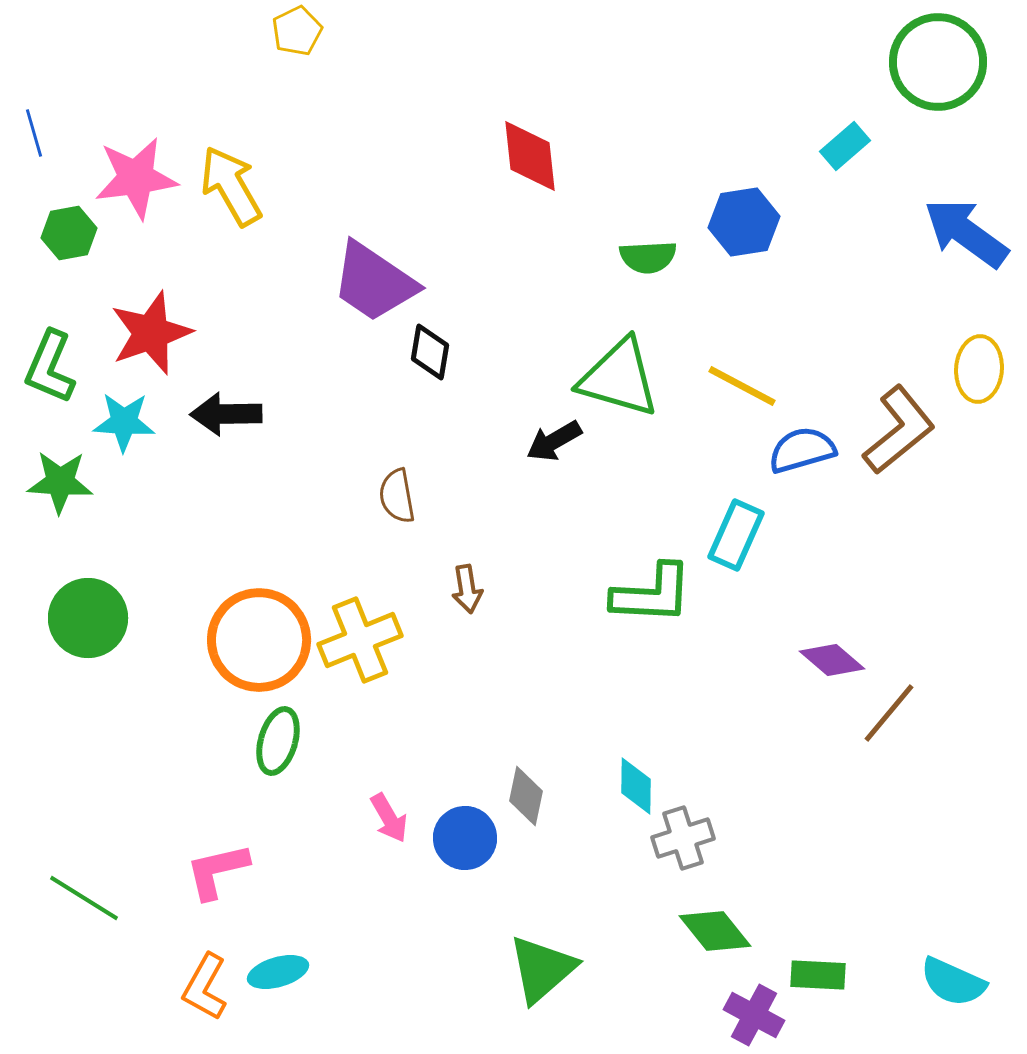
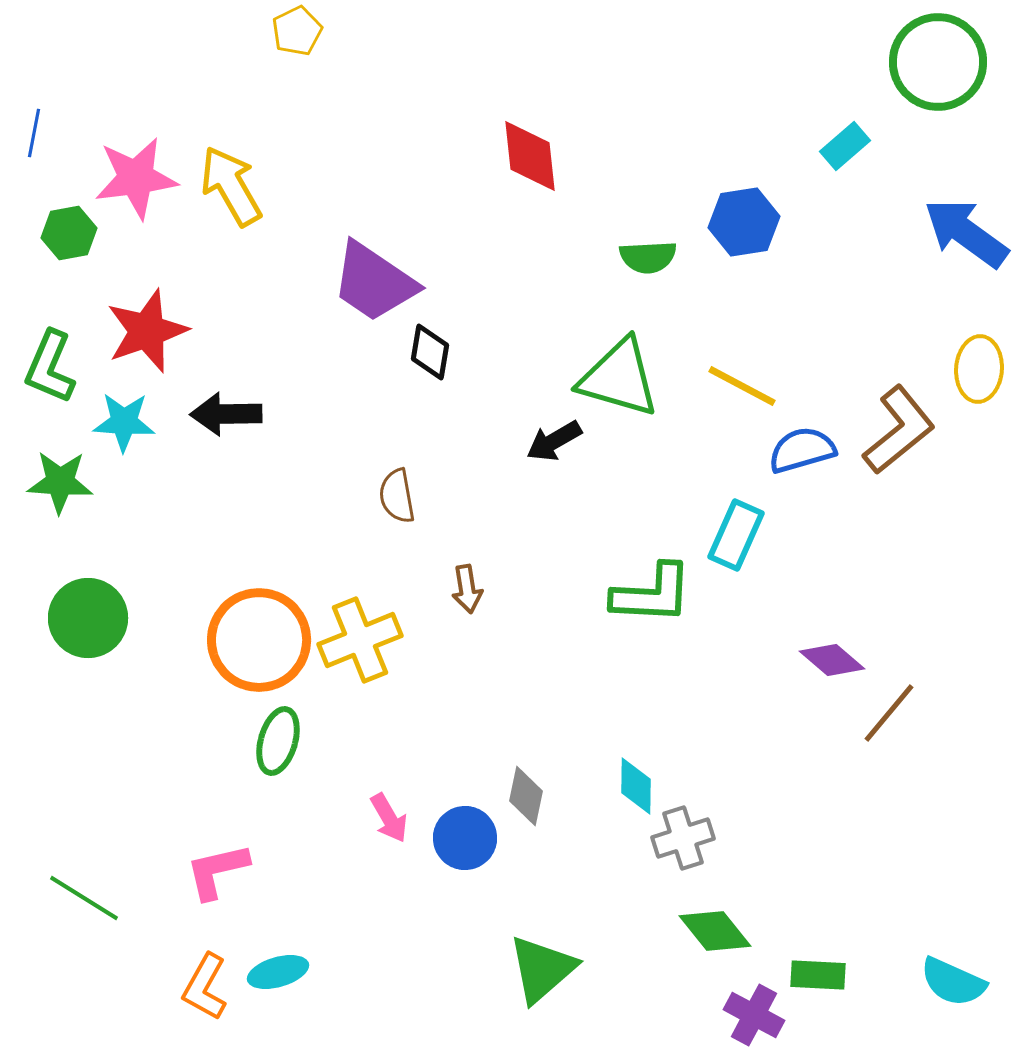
blue line at (34, 133): rotated 27 degrees clockwise
red star at (151, 333): moved 4 px left, 2 px up
